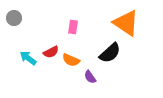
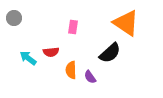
red semicircle: rotated 21 degrees clockwise
orange semicircle: moved 10 px down; rotated 66 degrees clockwise
